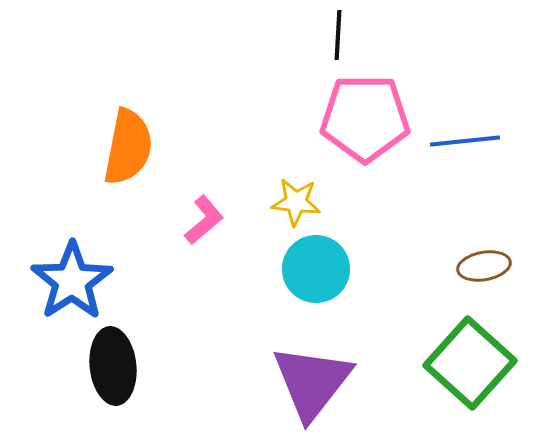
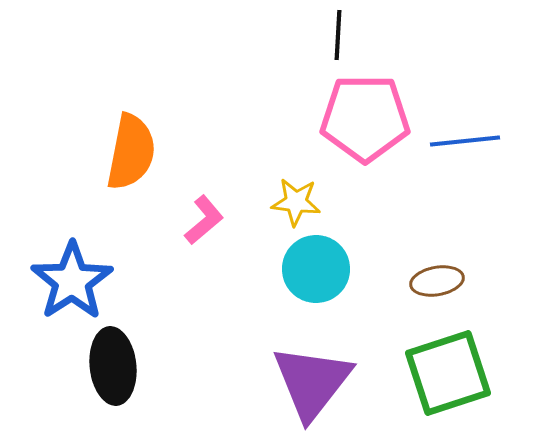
orange semicircle: moved 3 px right, 5 px down
brown ellipse: moved 47 px left, 15 px down
green square: moved 22 px left, 10 px down; rotated 30 degrees clockwise
